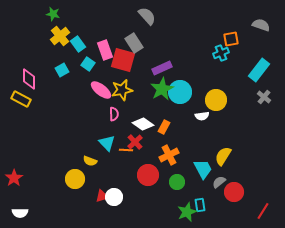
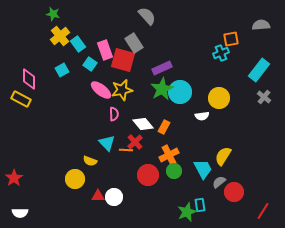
gray semicircle at (261, 25): rotated 24 degrees counterclockwise
cyan square at (88, 64): moved 2 px right
yellow circle at (216, 100): moved 3 px right, 2 px up
white diamond at (143, 124): rotated 15 degrees clockwise
green circle at (177, 182): moved 3 px left, 11 px up
red triangle at (102, 196): moved 4 px left; rotated 16 degrees clockwise
